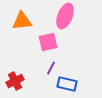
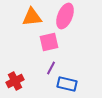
orange triangle: moved 10 px right, 4 px up
pink square: moved 1 px right
